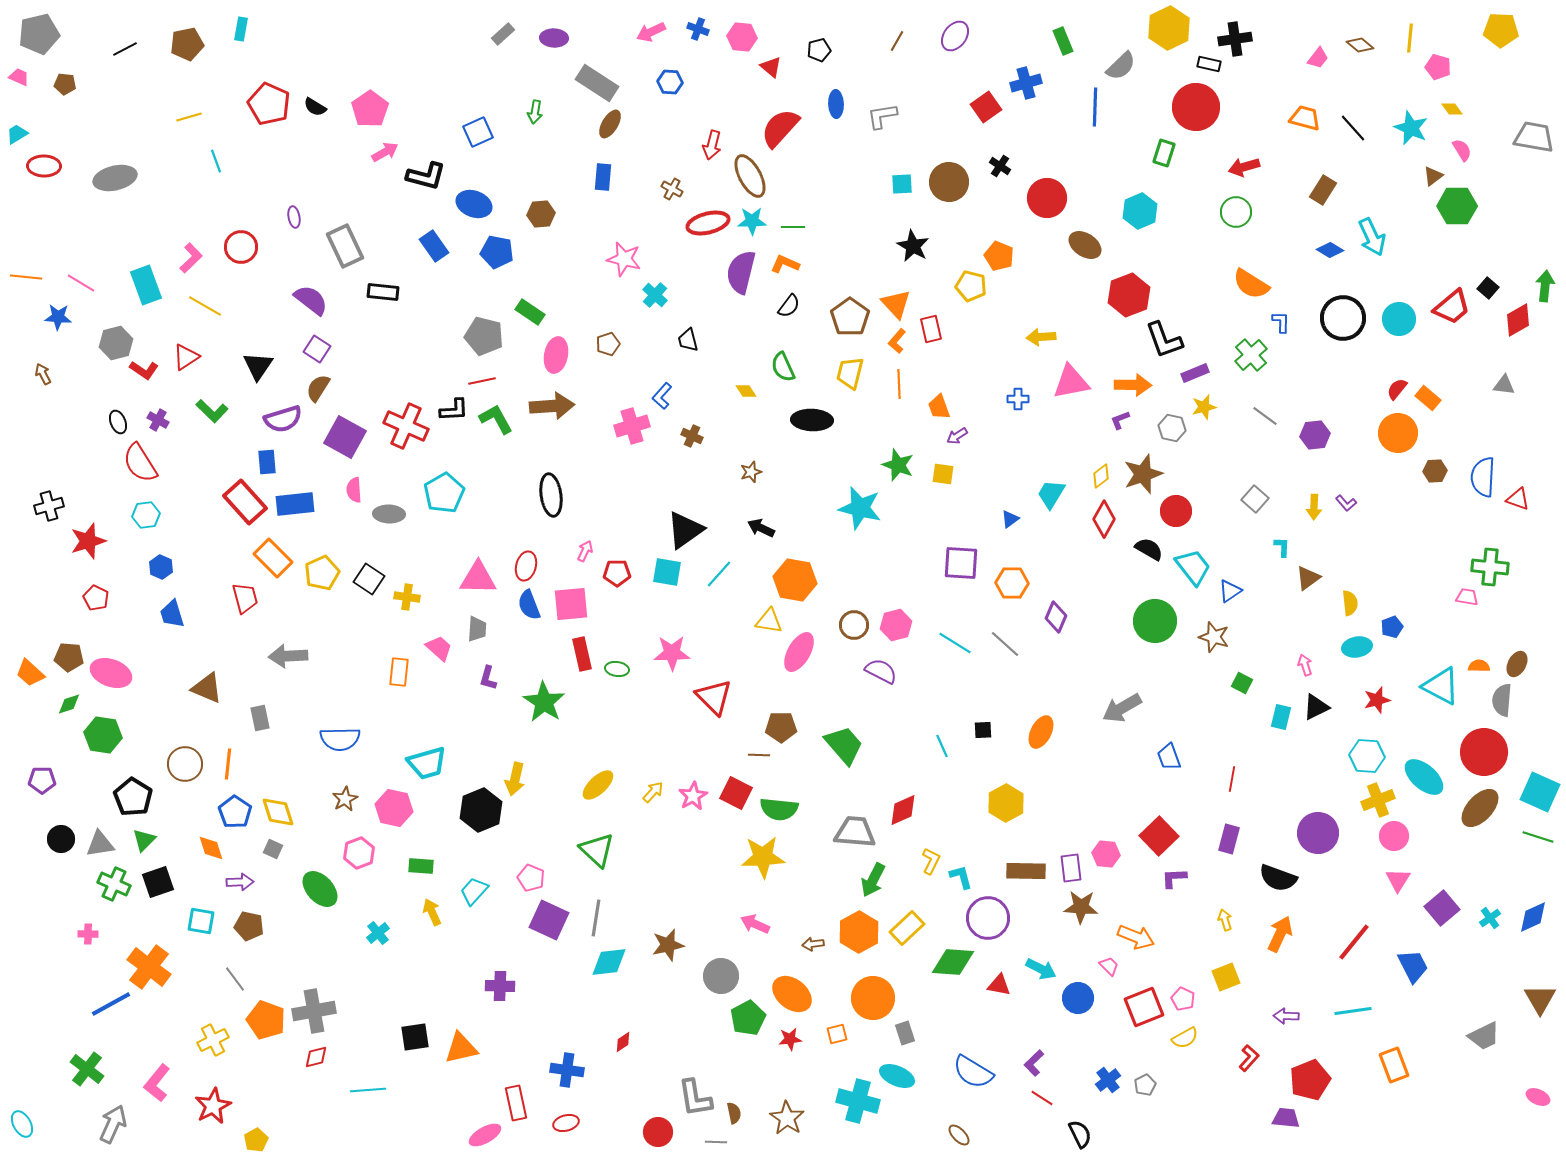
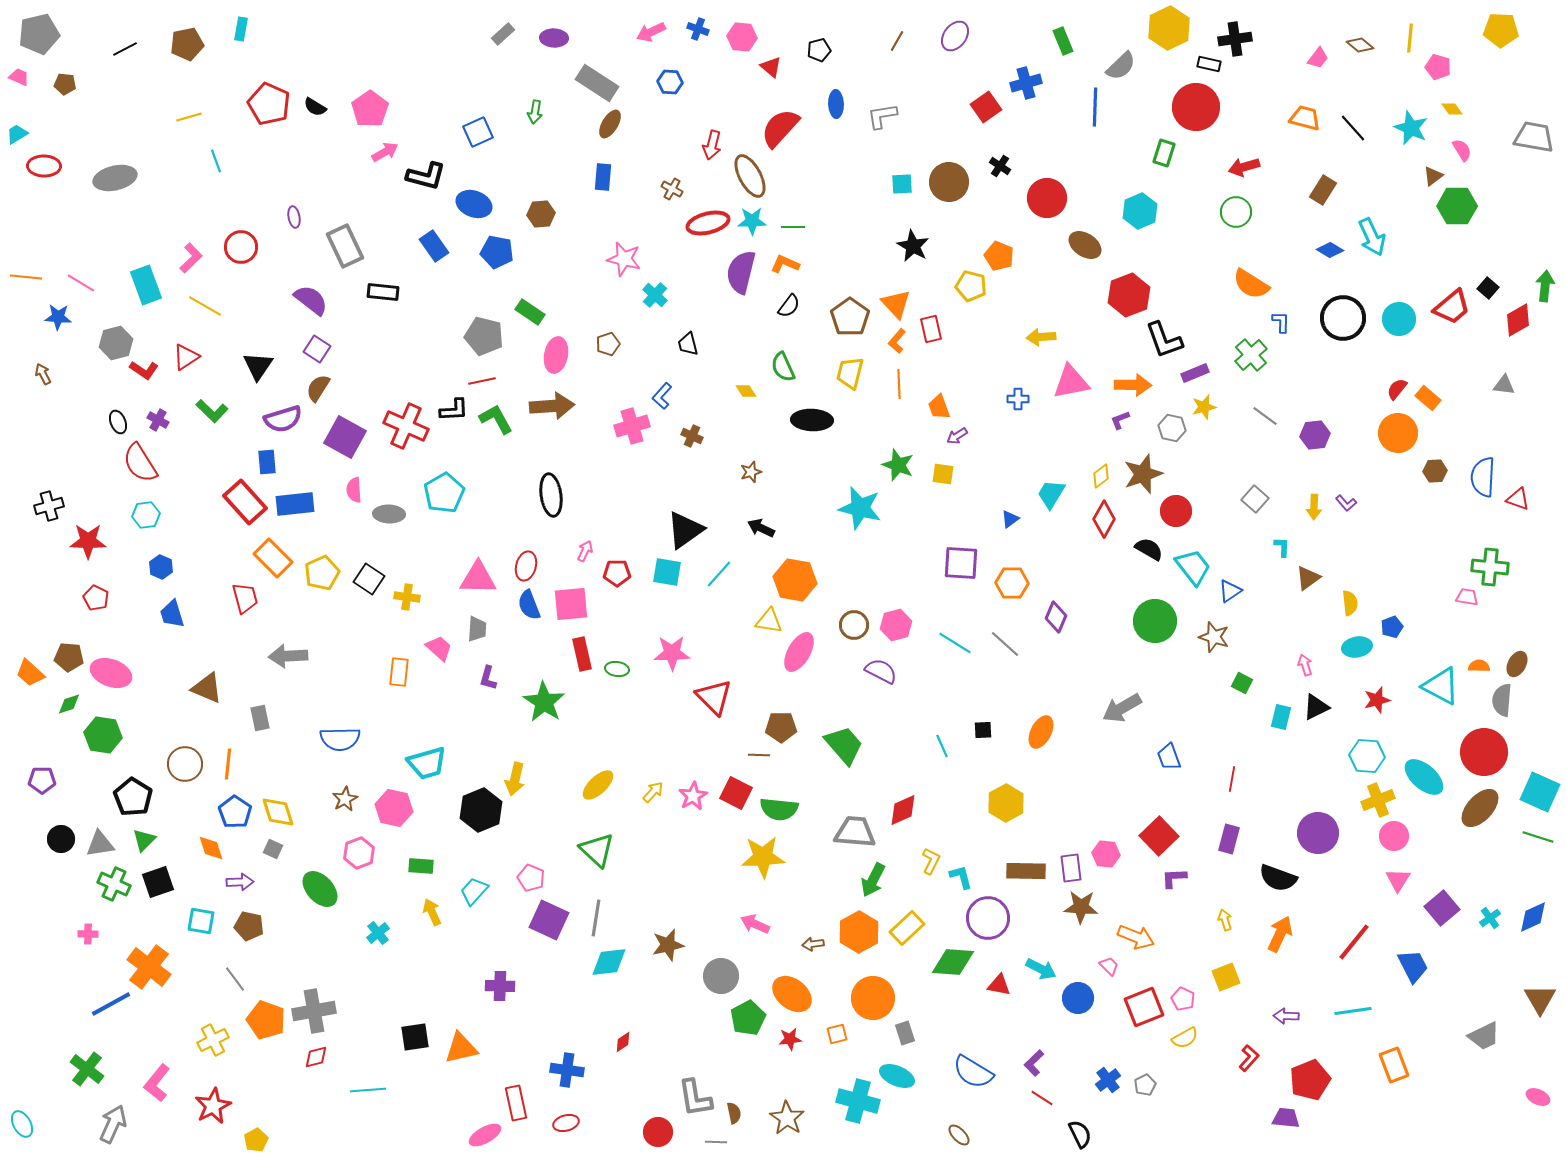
black trapezoid at (688, 340): moved 4 px down
red star at (88, 541): rotated 18 degrees clockwise
